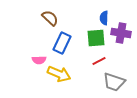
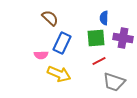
purple cross: moved 2 px right, 5 px down
pink semicircle: moved 2 px right, 5 px up
